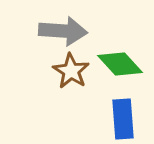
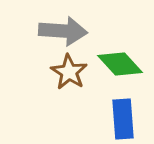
brown star: moved 2 px left, 1 px down
